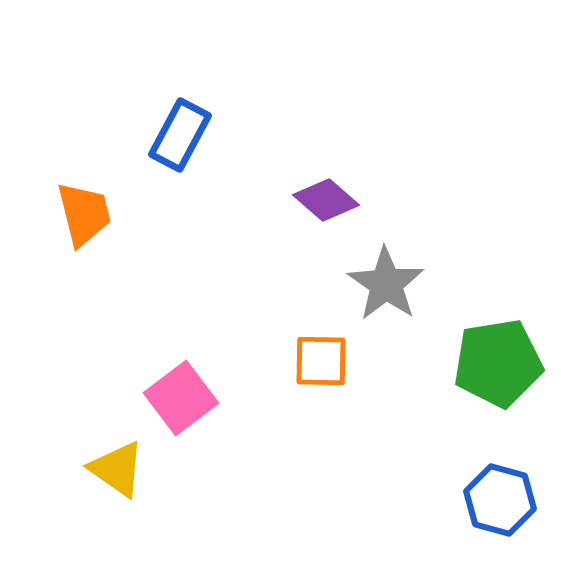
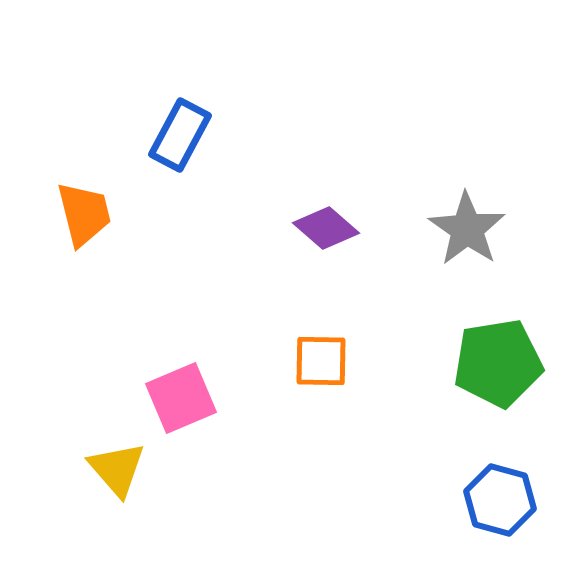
purple diamond: moved 28 px down
gray star: moved 81 px right, 55 px up
pink square: rotated 14 degrees clockwise
yellow triangle: rotated 14 degrees clockwise
